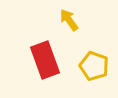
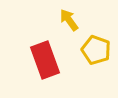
yellow pentagon: moved 2 px right, 16 px up
